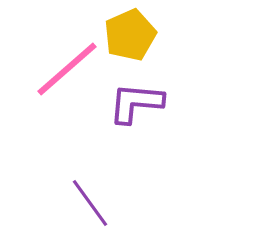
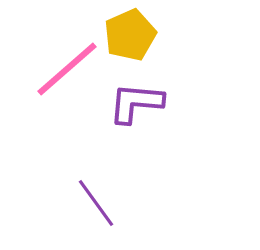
purple line: moved 6 px right
